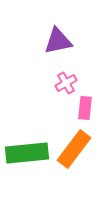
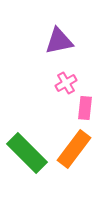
purple triangle: moved 1 px right
green rectangle: rotated 51 degrees clockwise
